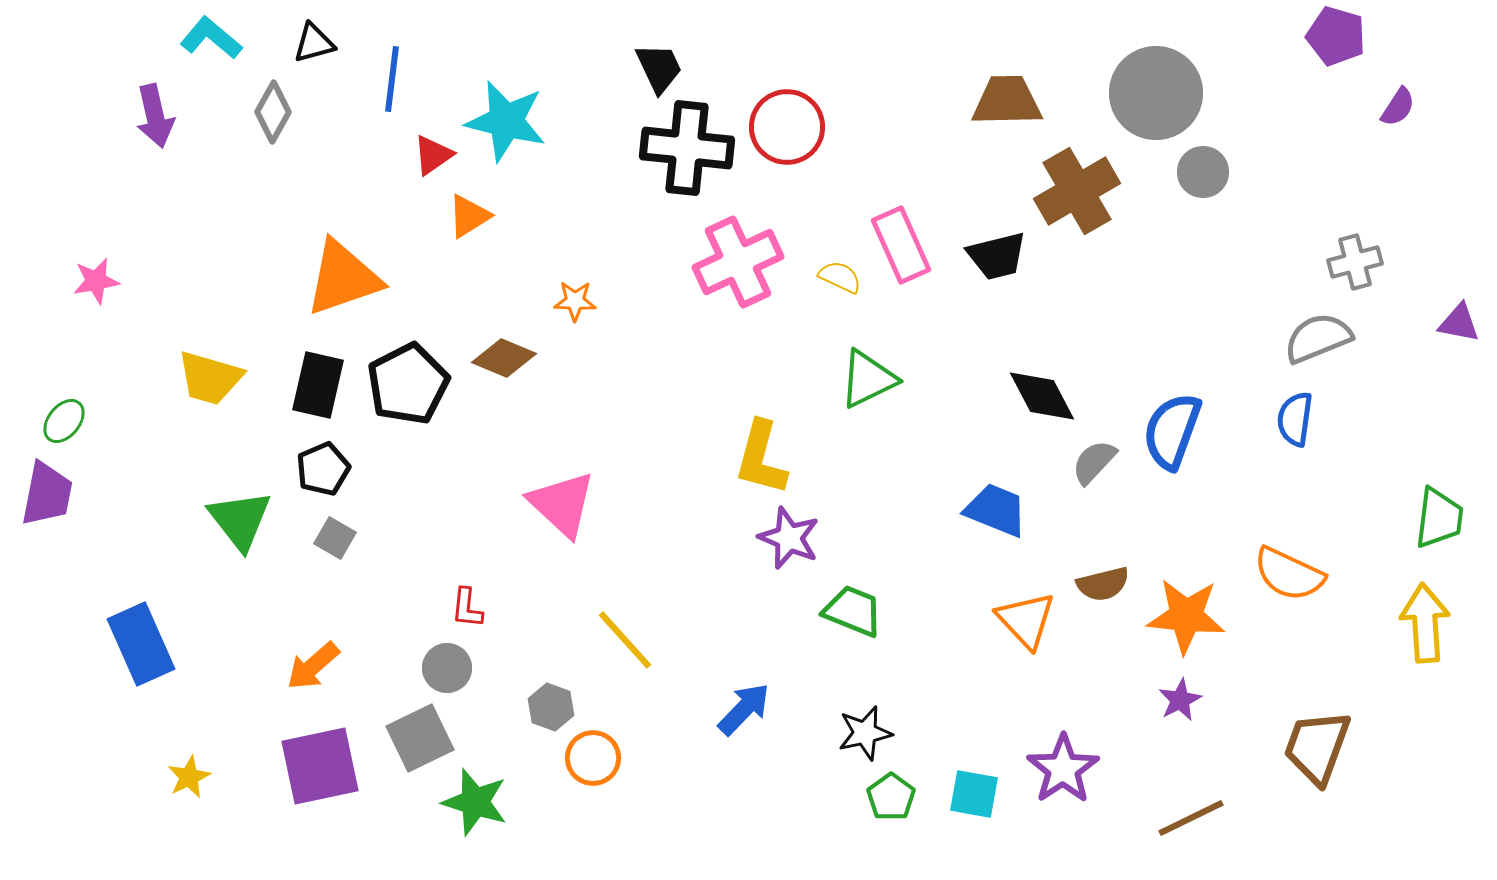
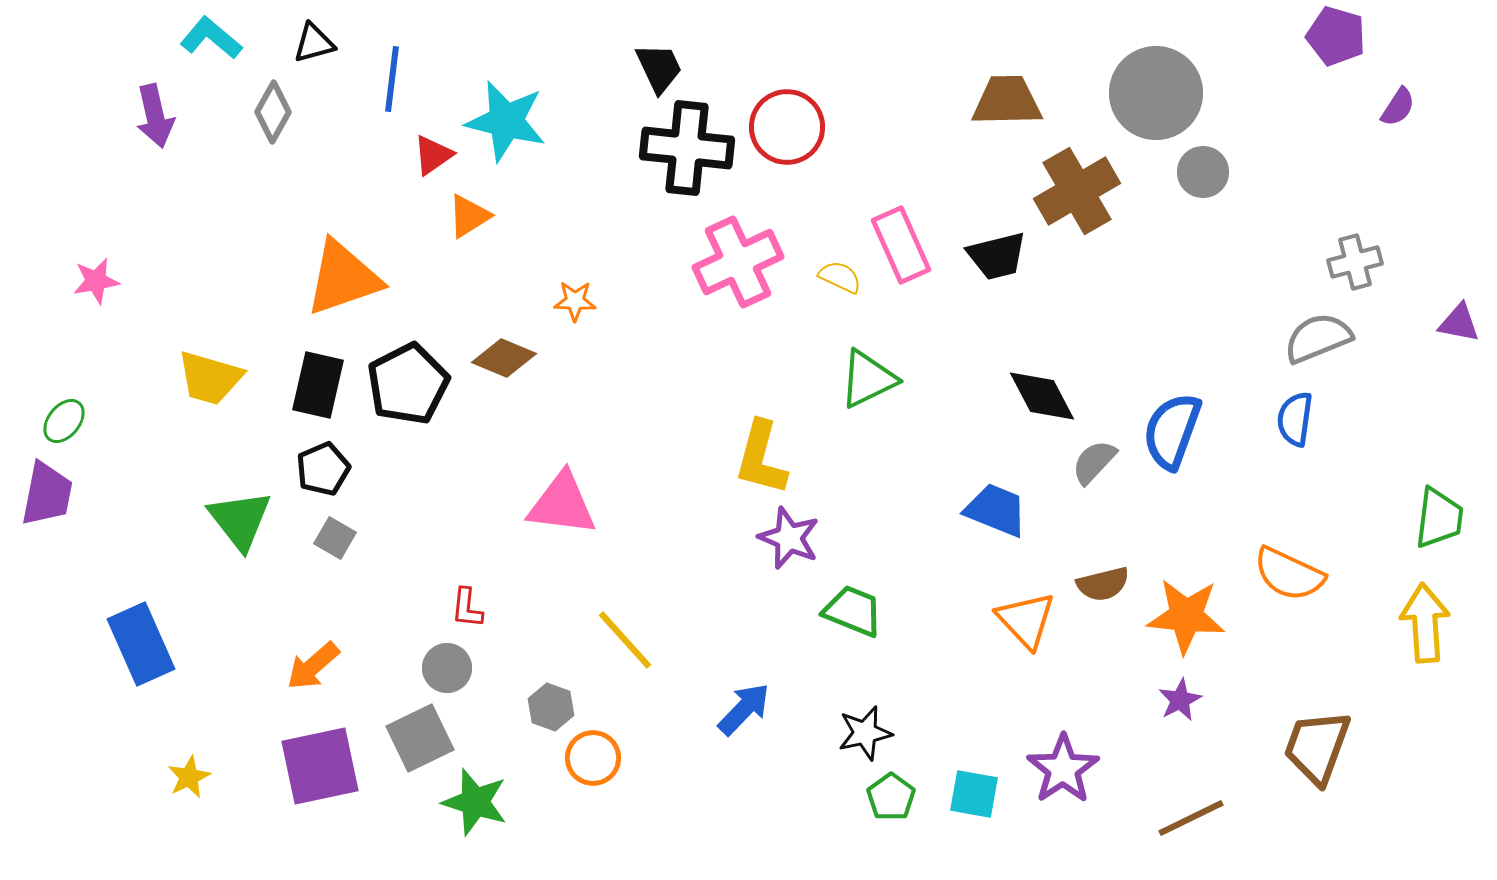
pink triangle at (562, 504): rotated 36 degrees counterclockwise
